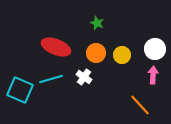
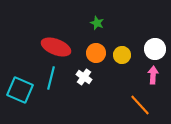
cyan line: moved 1 px up; rotated 60 degrees counterclockwise
